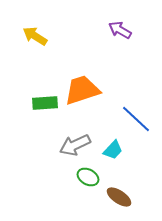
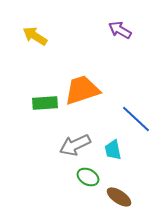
cyan trapezoid: rotated 125 degrees clockwise
